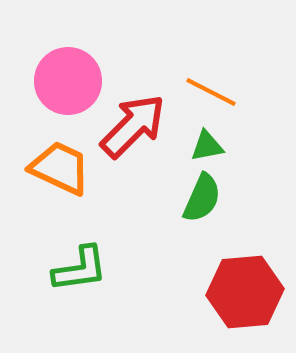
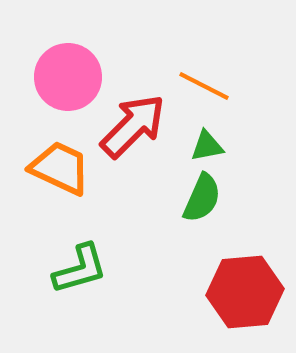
pink circle: moved 4 px up
orange line: moved 7 px left, 6 px up
green L-shape: rotated 8 degrees counterclockwise
